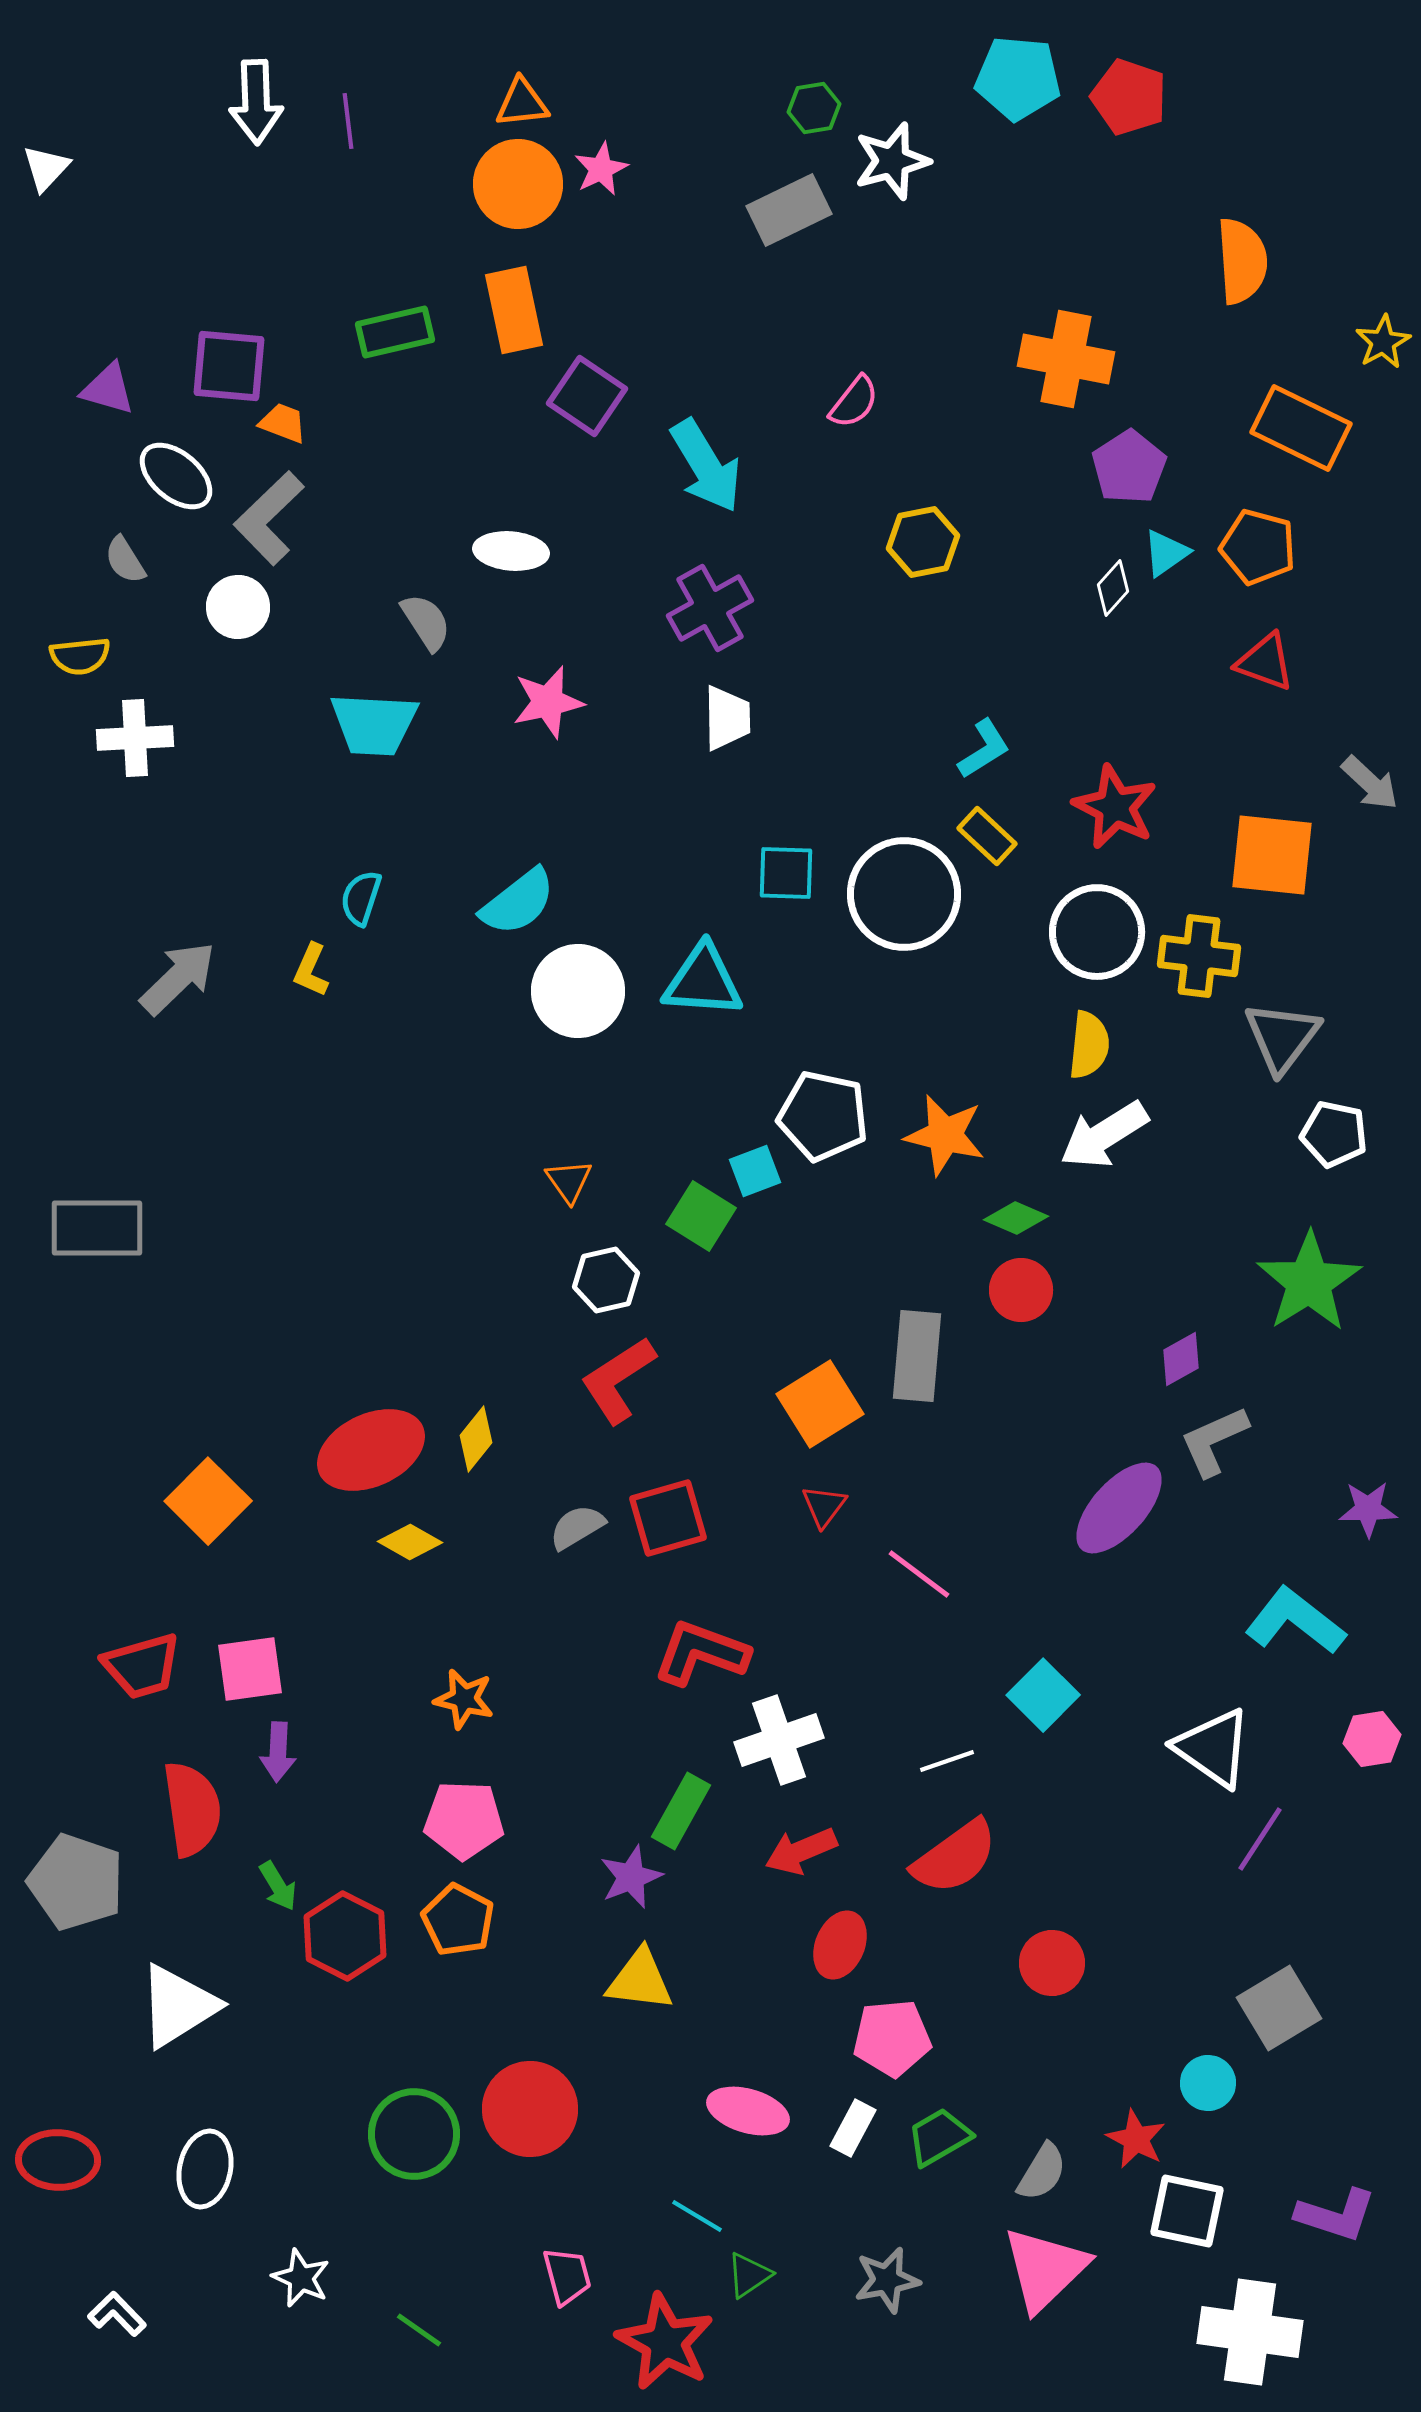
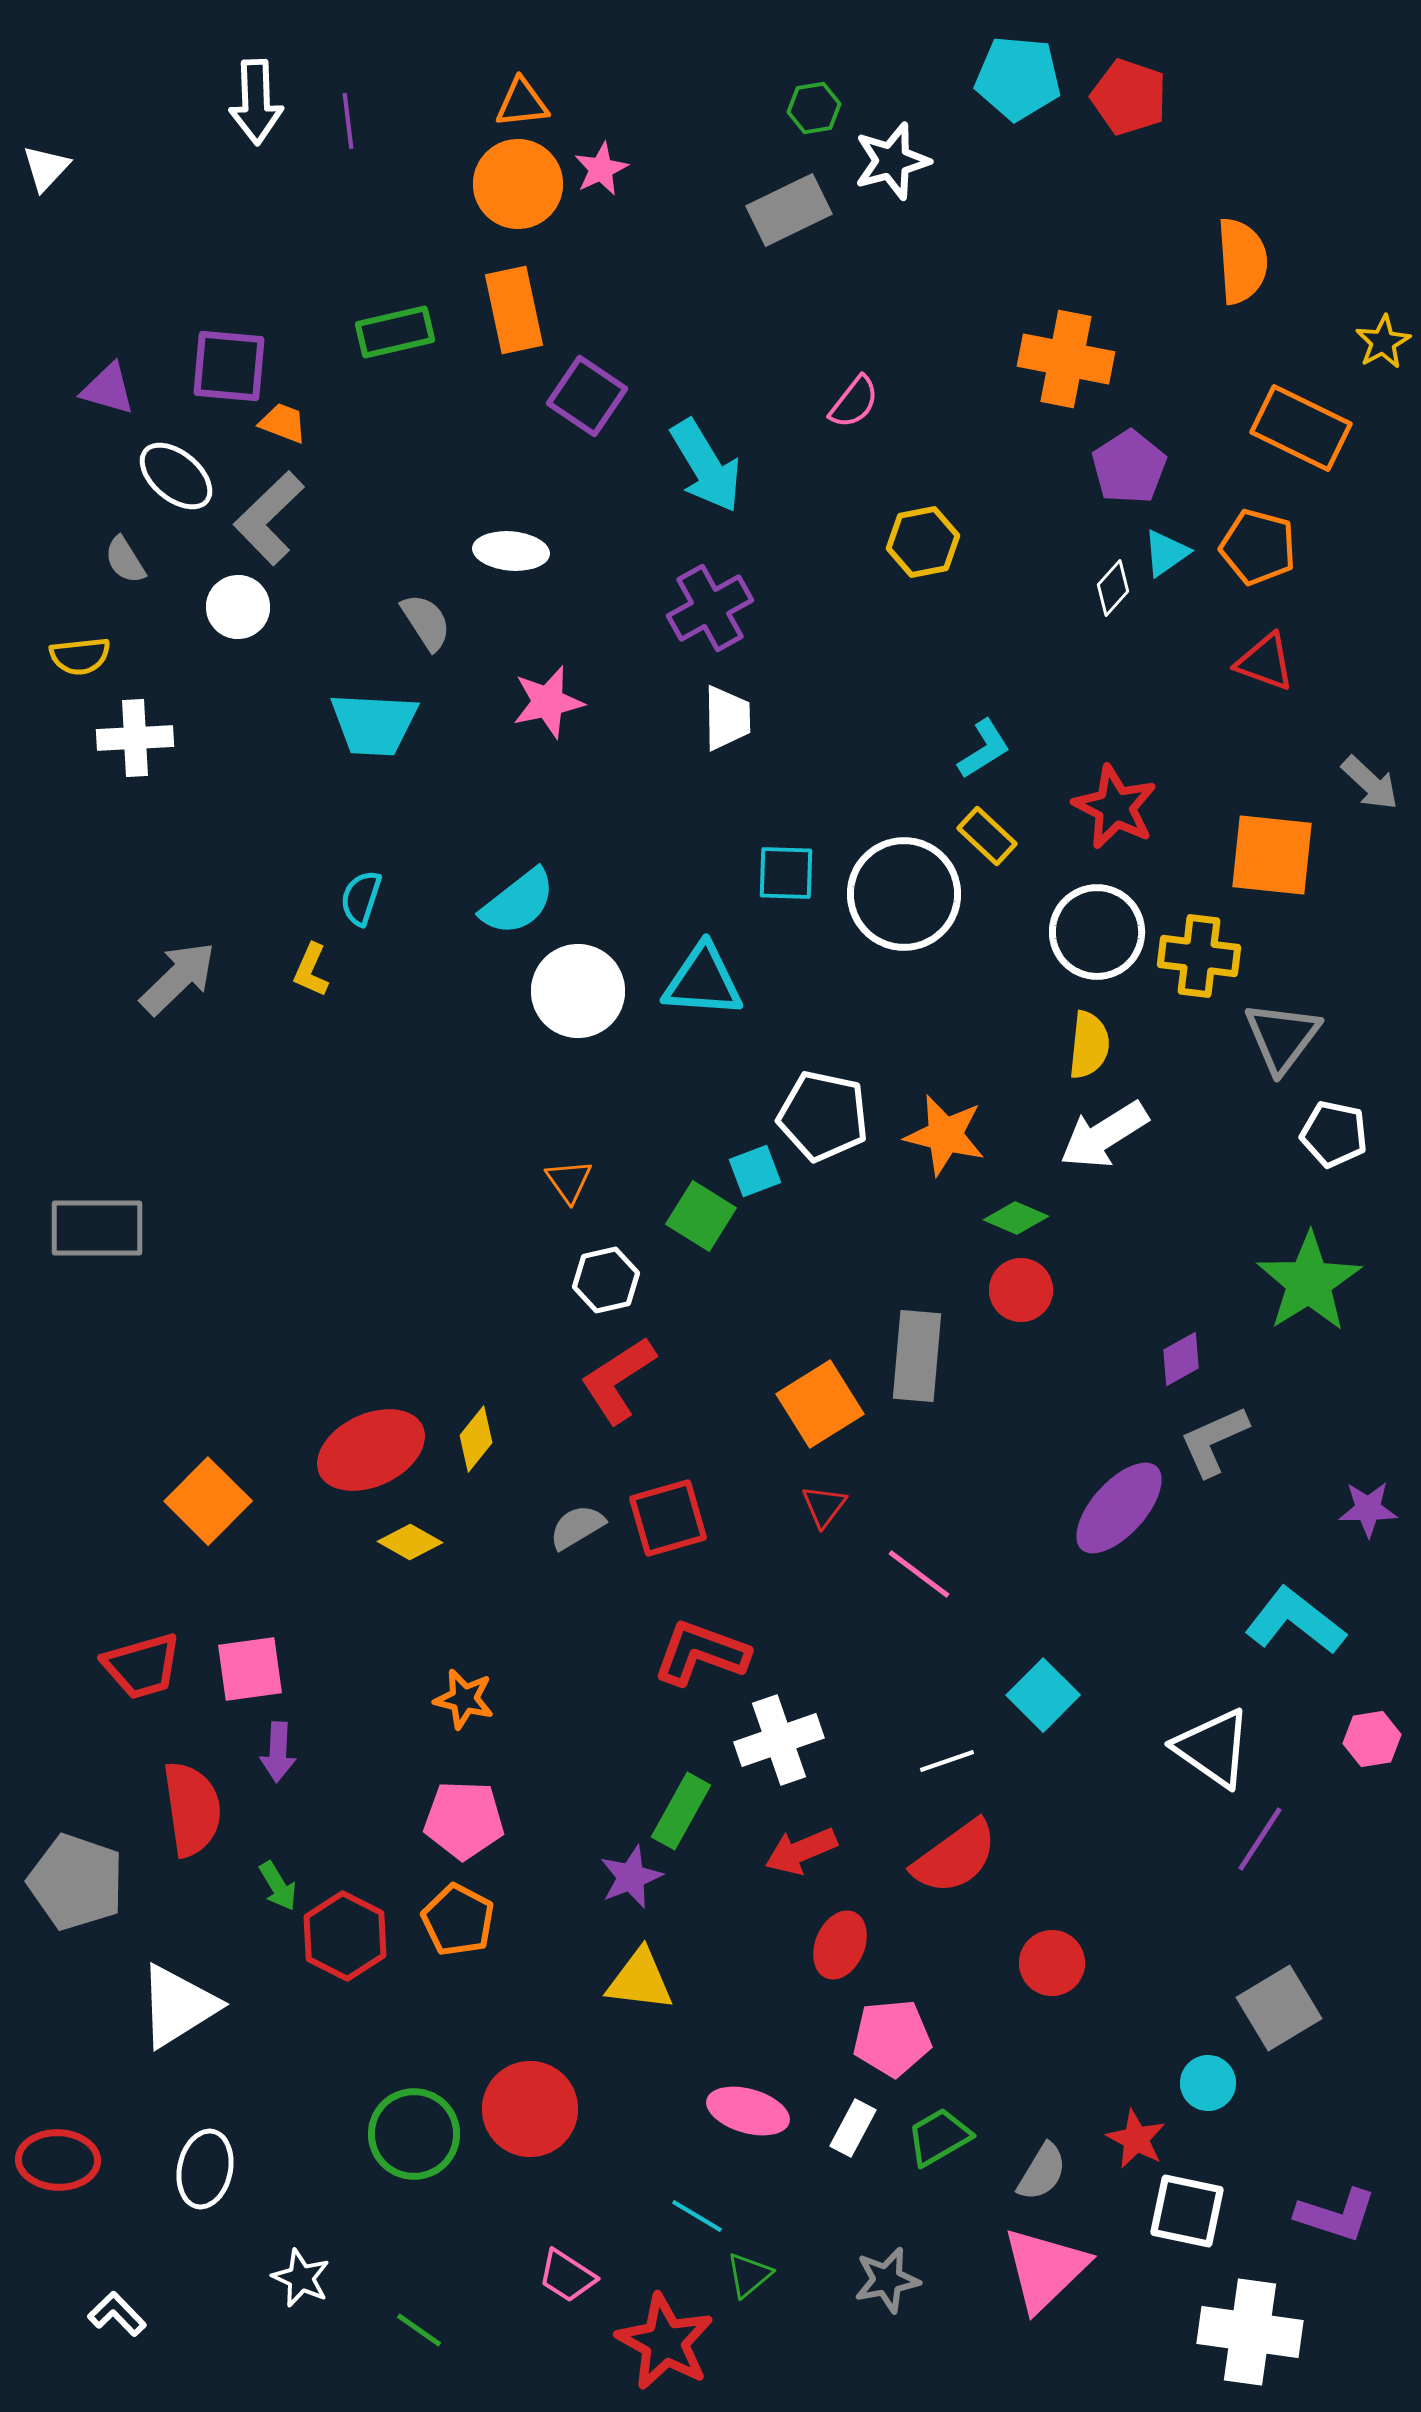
green triangle at (749, 2275): rotated 6 degrees counterclockwise
pink trapezoid at (567, 2276): rotated 138 degrees clockwise
